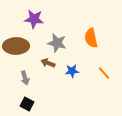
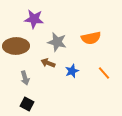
orange semicircle: rotated 90 degrees counterclockwise
gray star: moved 1 px up
blue star: rotated 16 degrees counterclockwise
